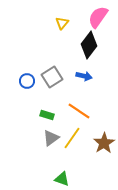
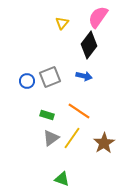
gray square: moved 2 px left; rotated 10 degrees clockwise
